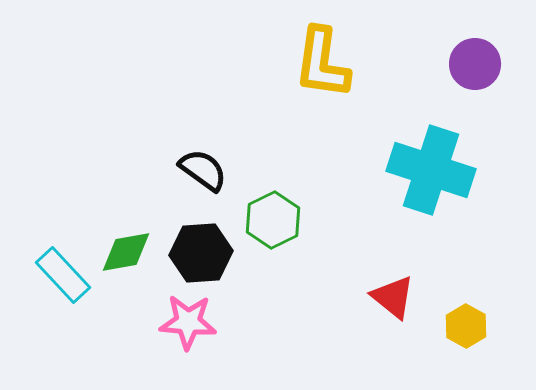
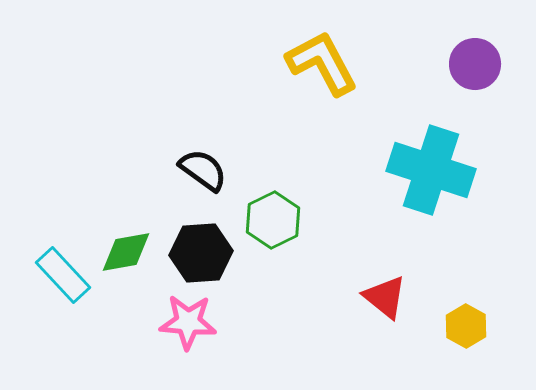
yellow L-shape: rotated 144 degrees clockwise
red triangle: moved 8 px left
